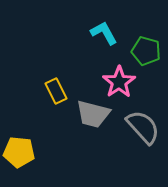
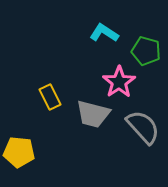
cyan L-shape: rotated 28 degrees counterclockwise
yellow rectangle: moved 6 px left, 6 px down
